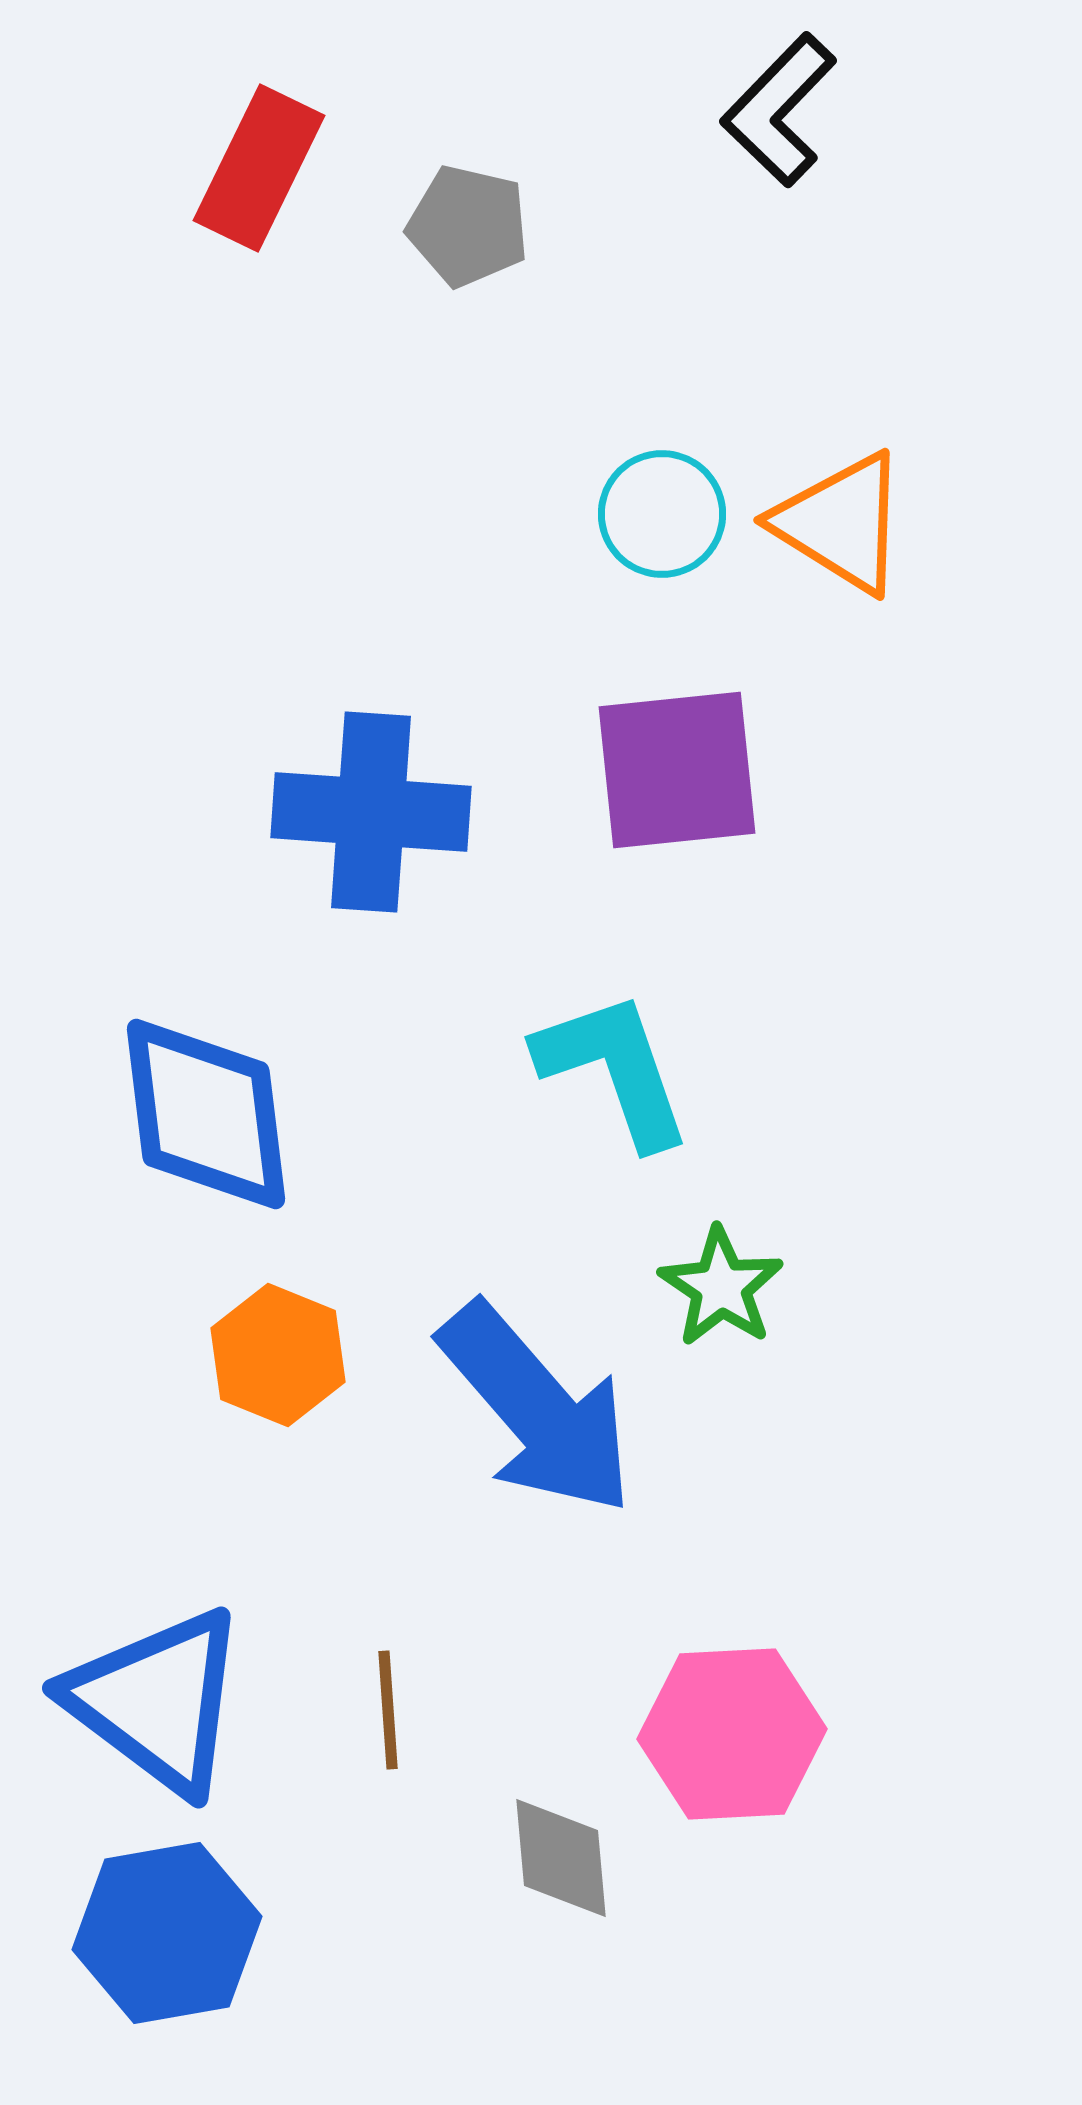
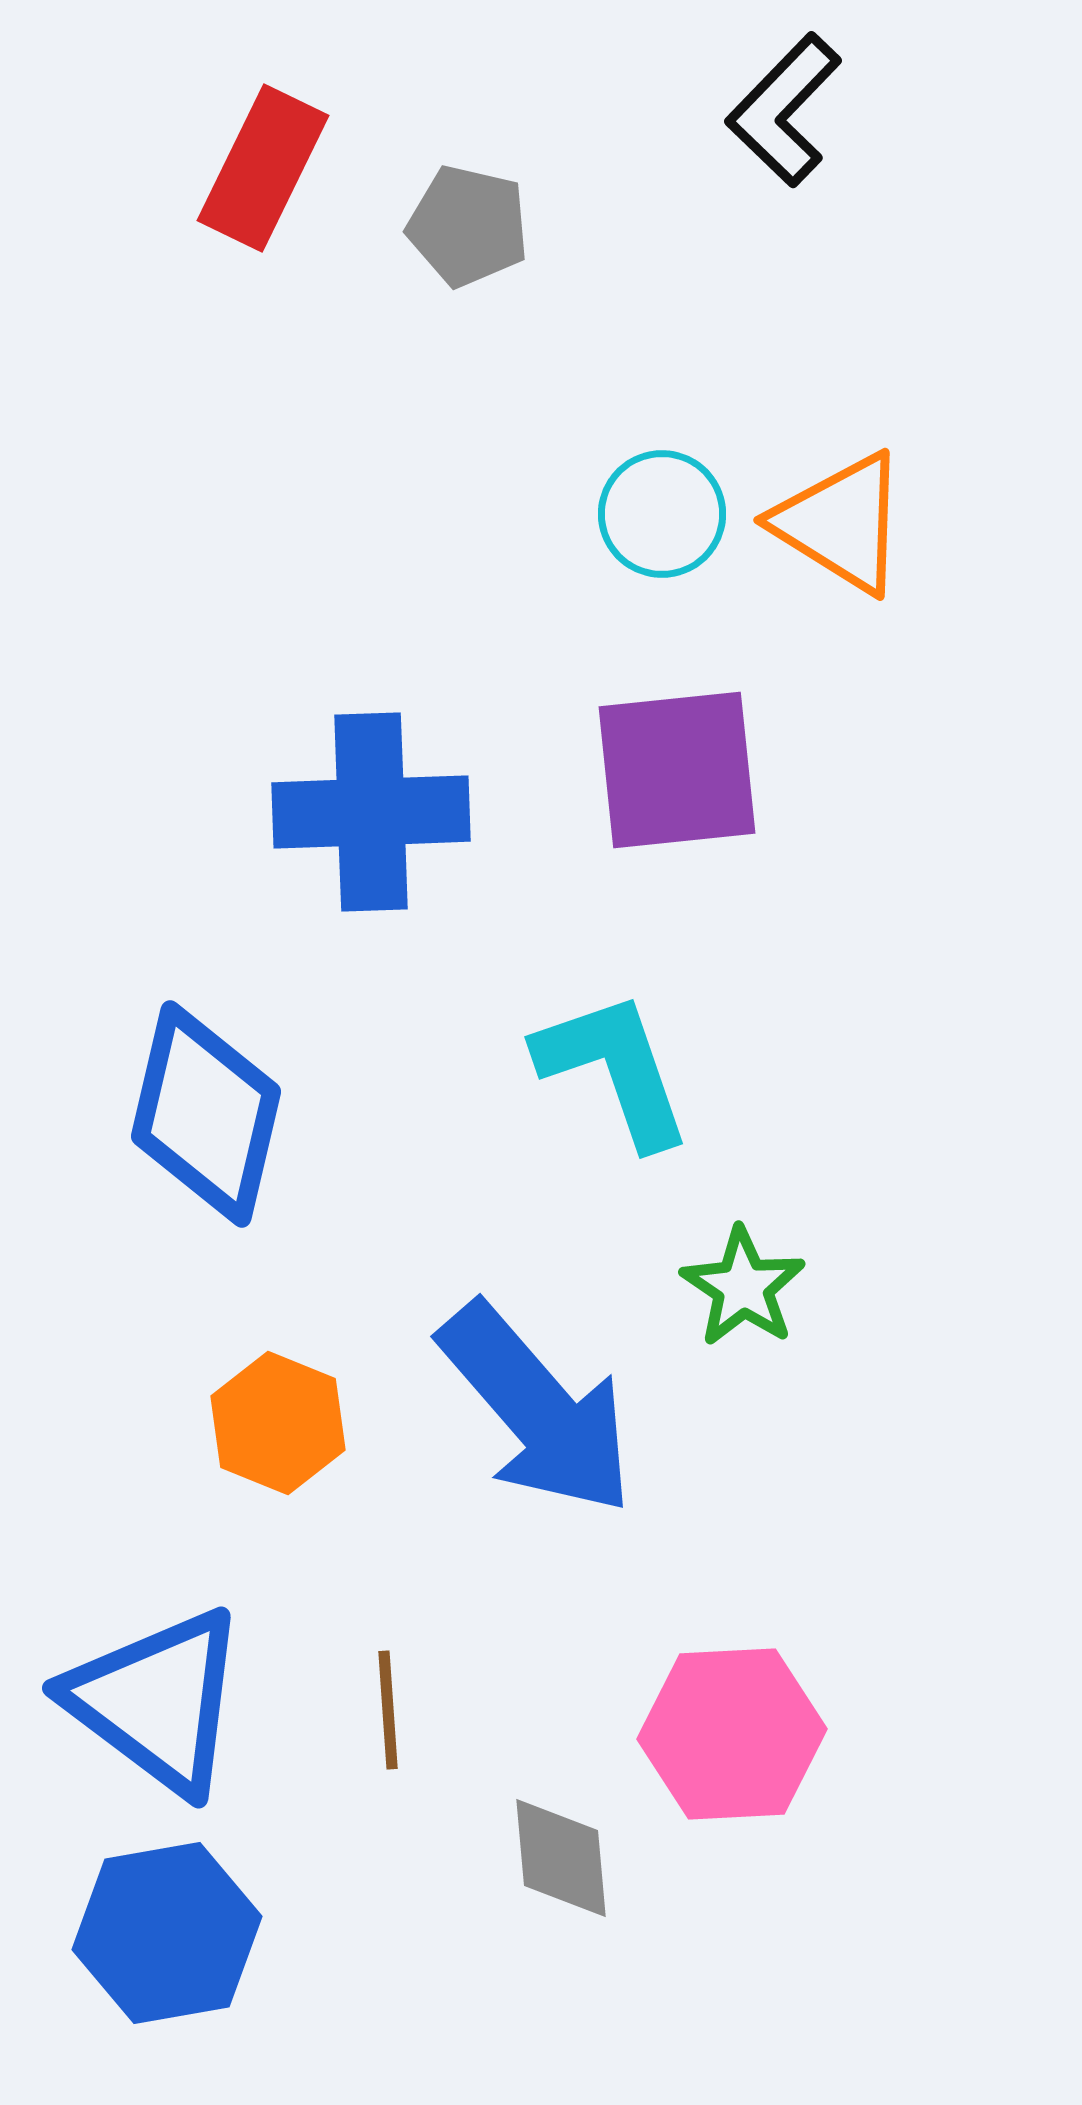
black L-shape: moved 5 px right
red rectangle: moved 4 px right
blue cross: rotated 6 degrees counterclockwise
blue diamond: rotated 20 degrees clockwise
green star: moved 22 px right
orange hexagon: moved 68 px down
